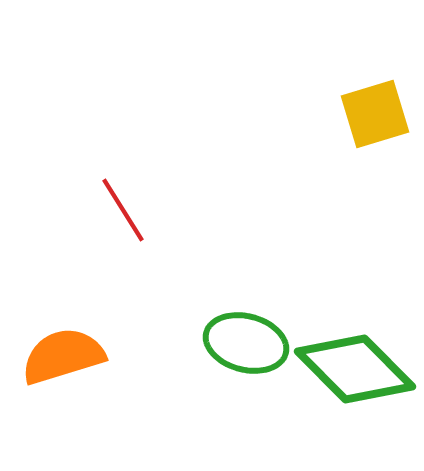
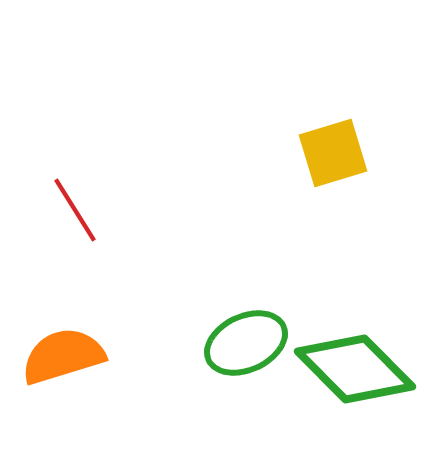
yellow square: moved 42 px left, 39 px down
red line: moved 48 px left
green ellipse: rotated 40 degrees counterclockwise
